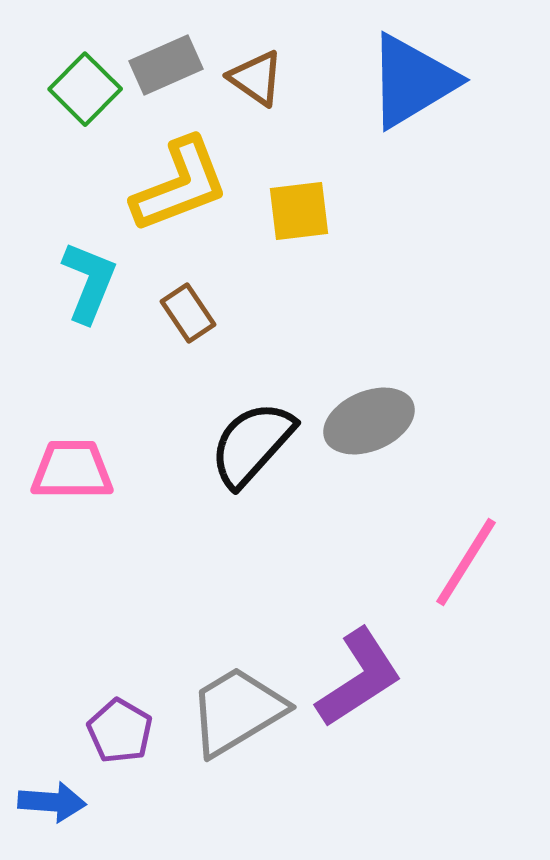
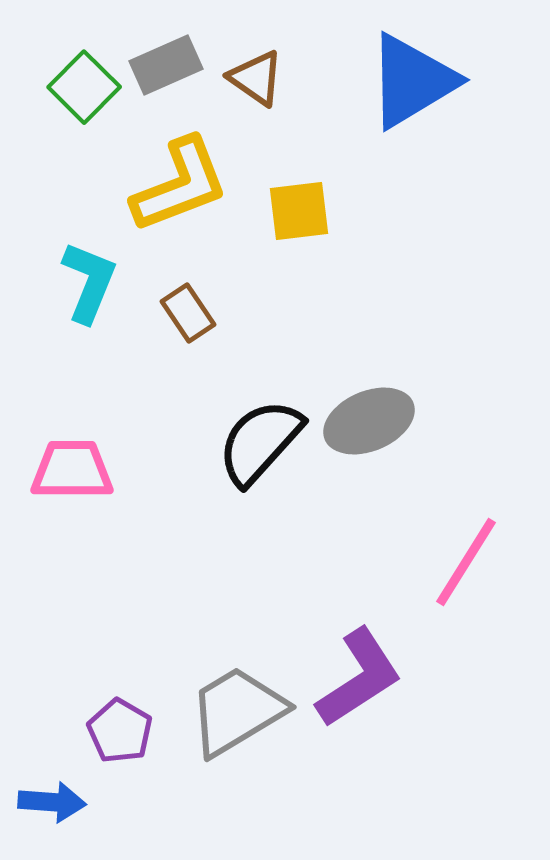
green square: moved 1 px left, 2 px up
black semicircle: moved 8 px right, 2 px up
